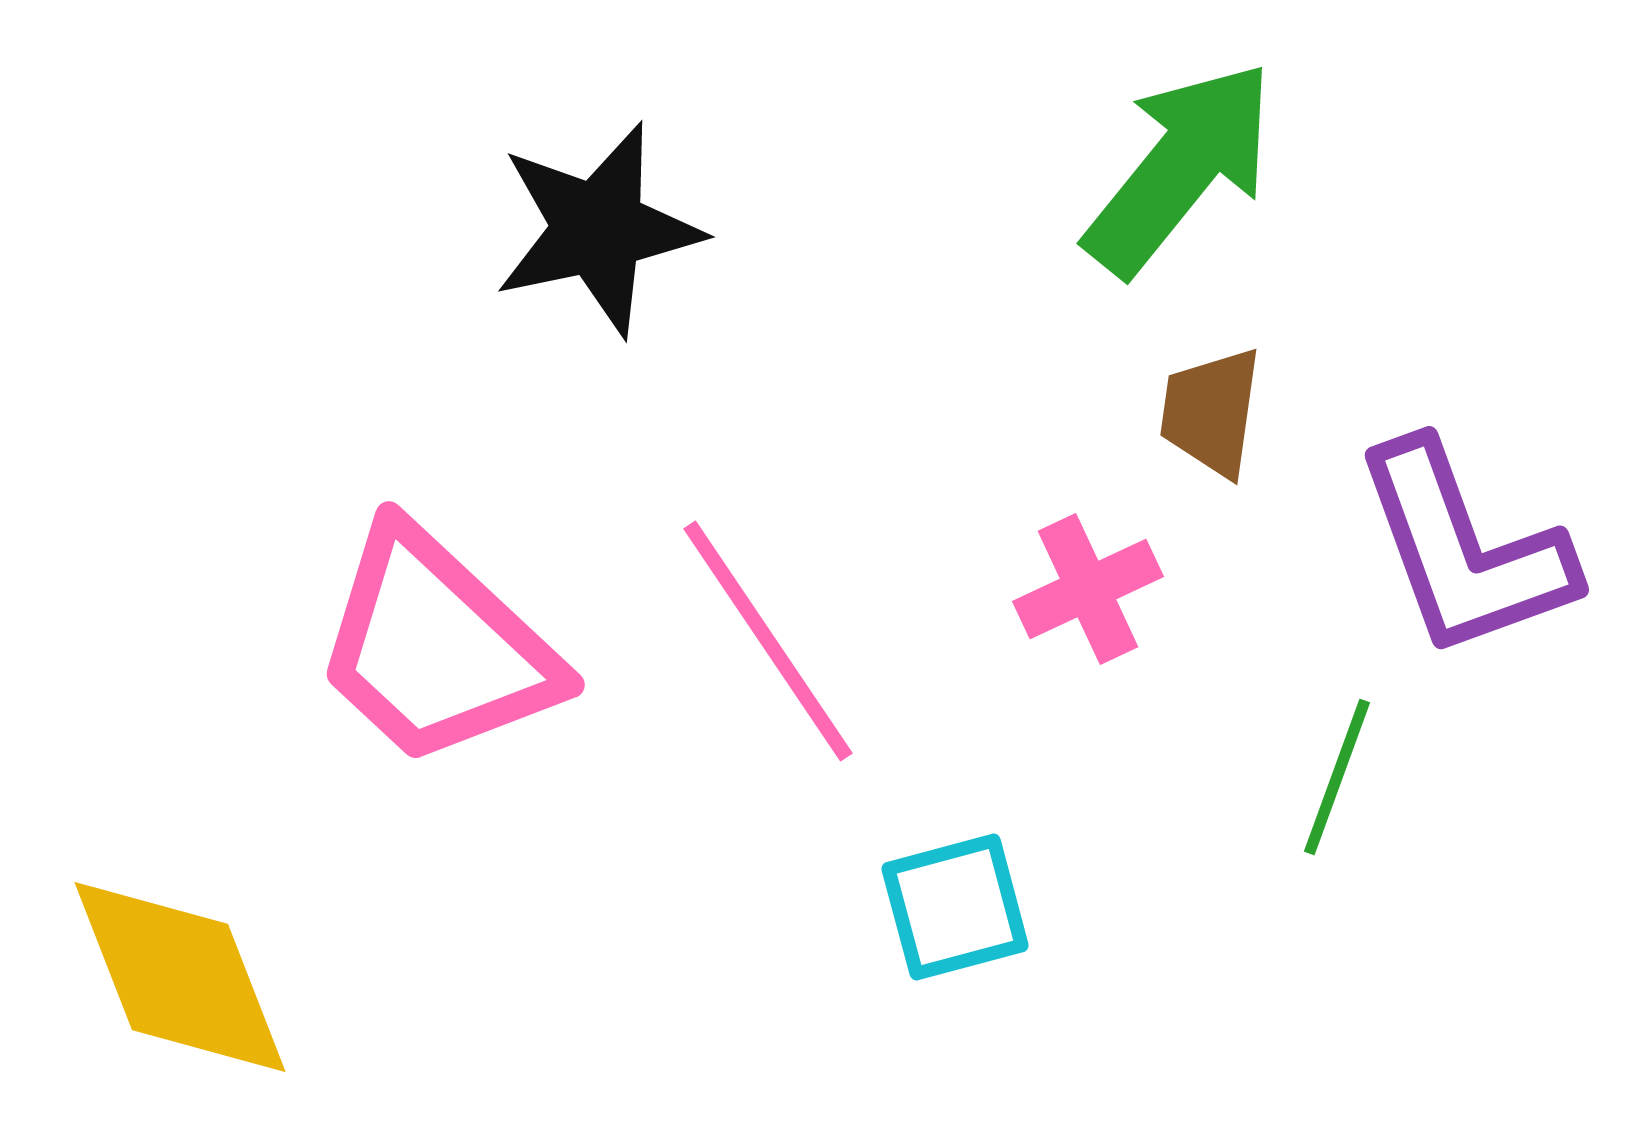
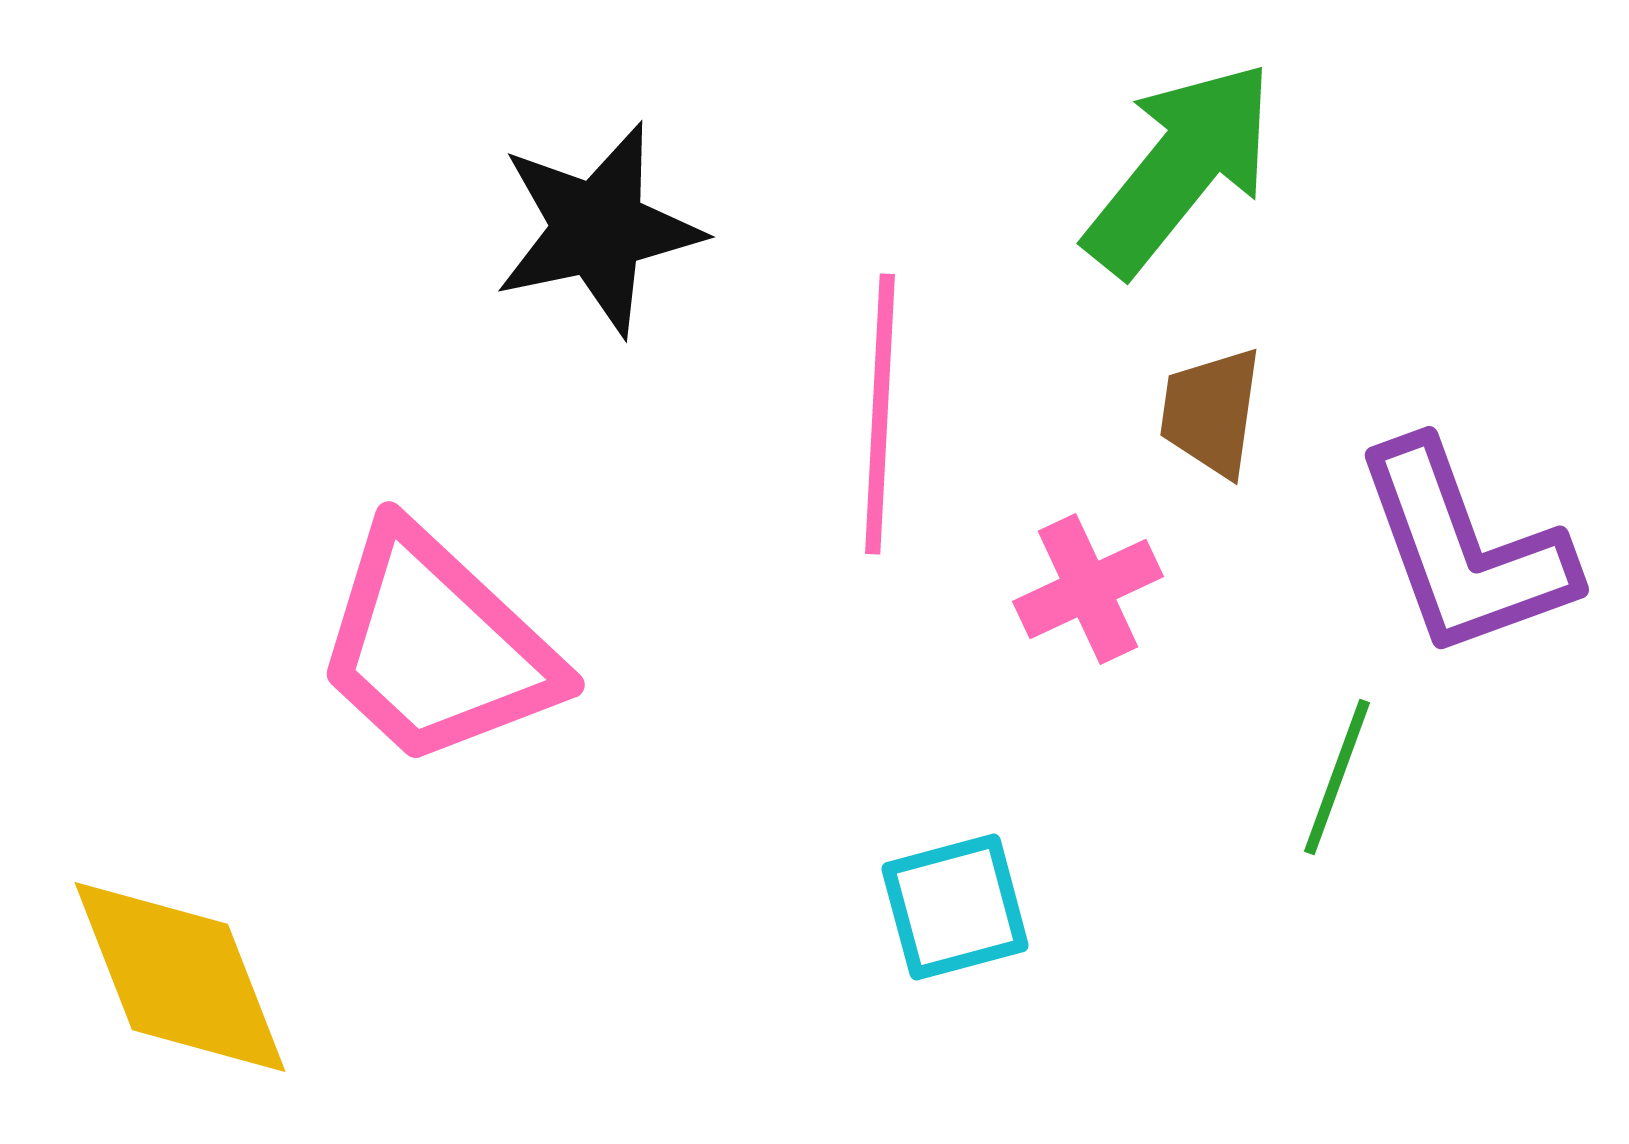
pink line: moved 112 px right, 227 px up; rotated 37 degrees clockwise
